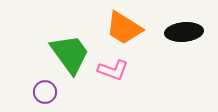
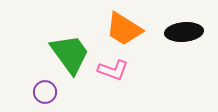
orange trapezoid: moved 1 px down
